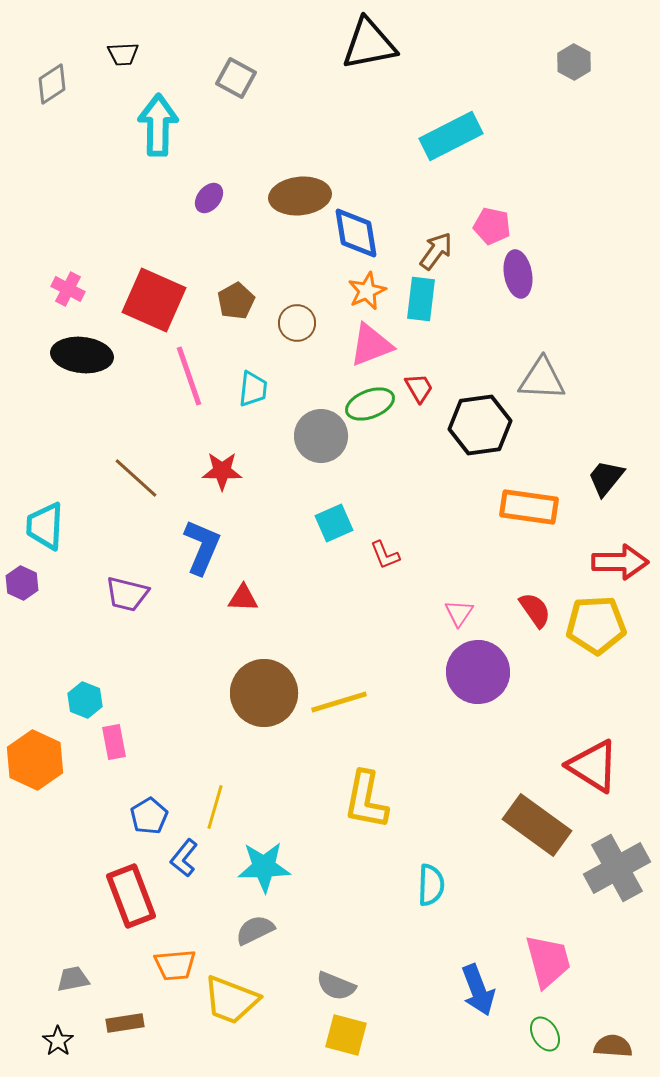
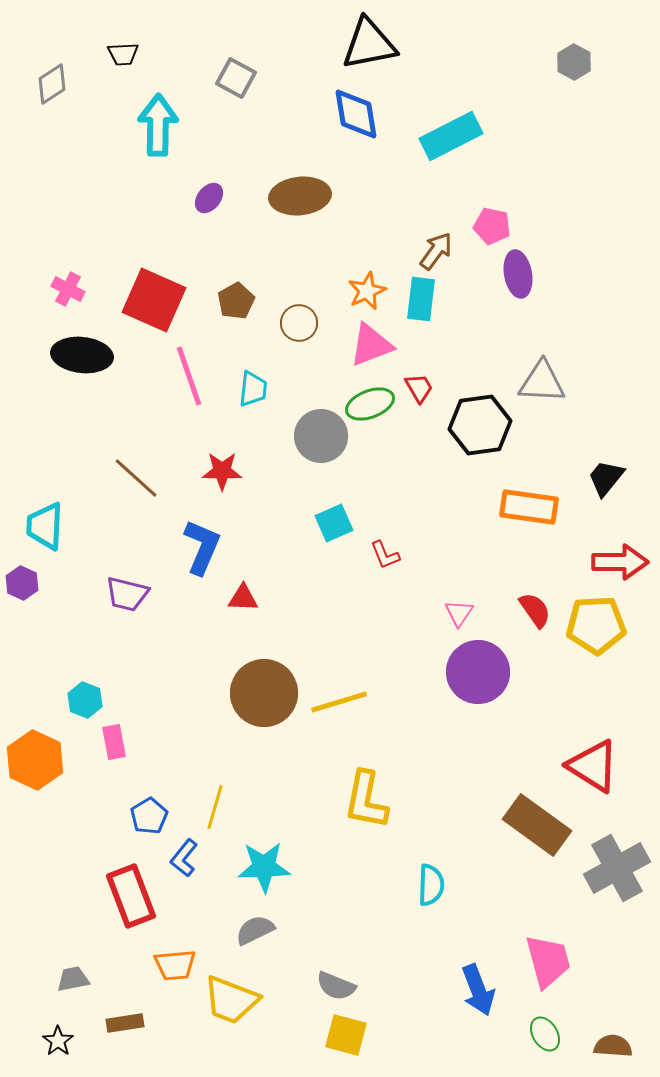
blue diamond at (356, 233): moved 119 px up
brown circle at (297, 323): moved 2 px right
gray triangle at (542, 379): moved 3 px down
